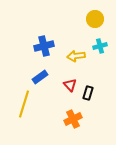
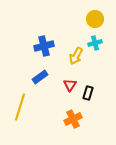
cyan cross: moved 5 px left, 3 px up
yellow arrow: rotated 54 degrees counterclockwise
red triangle: rotated 16 degrees clockwise
yellow line: moved 4 px left, 3 px down
